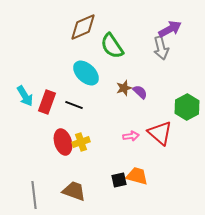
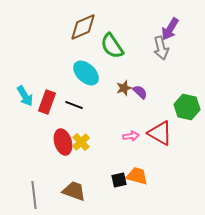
purple arrow: rotated 150 degrees clockwise
green hexagon: rotated 20 degrees counterclockwise
red triangle: rotated 12 degrees counterclockwise
yellow cross: rotated 24 degrees counterclockwise
